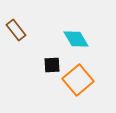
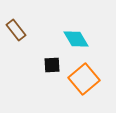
orange square: moved 6 px right, 1 px up
